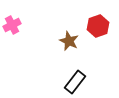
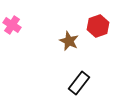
pink cross: rotated 30 degrees counterclockwise
black rectangle: moved 4 px right, 1 px down
